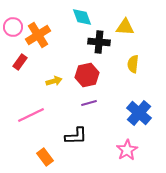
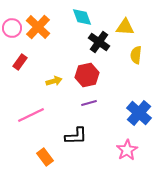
pink circle: moved 1 px left, 1 px down
orange cross: moved 8 px up; rotated 15 degrees counterclockwise
black cross: rotated 30 degrees clockwise
yellow semicircle: moved 3 px right, 9 px up
